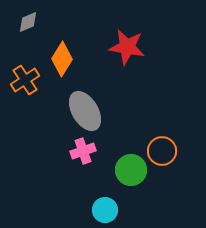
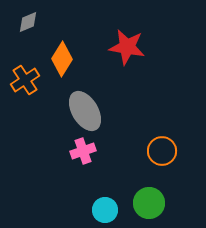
green circle: moved 18 px right, 33 px down
